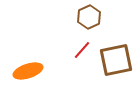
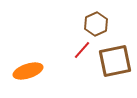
brown hexagon: moved 7 px right, 7 px down
brown square: moved 1 px left, 1 px down
